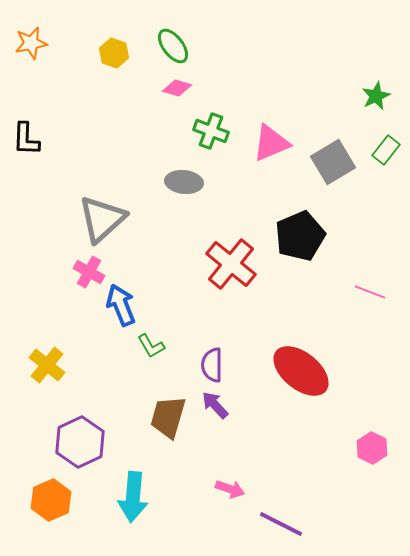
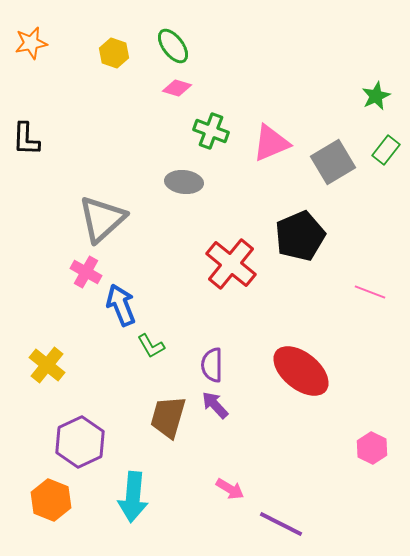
pink cross: moved 3 px left
pink arrow: rotated 12 degrees clockwise
orange hexagon: rotated 15 degrees counterclockwise
